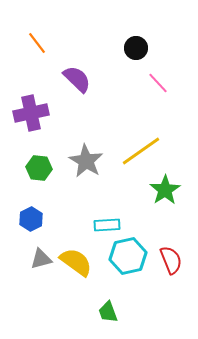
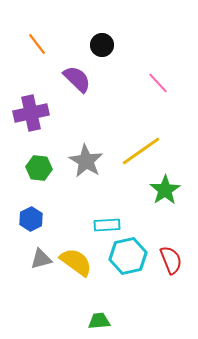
orange line: moved 1 px down
black circle: moved 34 px left, 3 px up
green trapezoid: moved 9 px left, 9 px down; rotated 105 degrees clockwise
